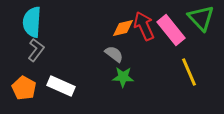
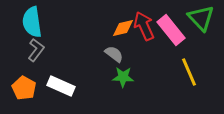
cyan semicircle: rotated 12 degrees counterclockwise
